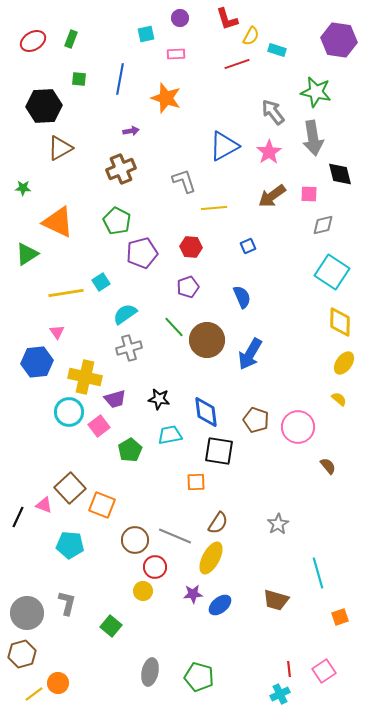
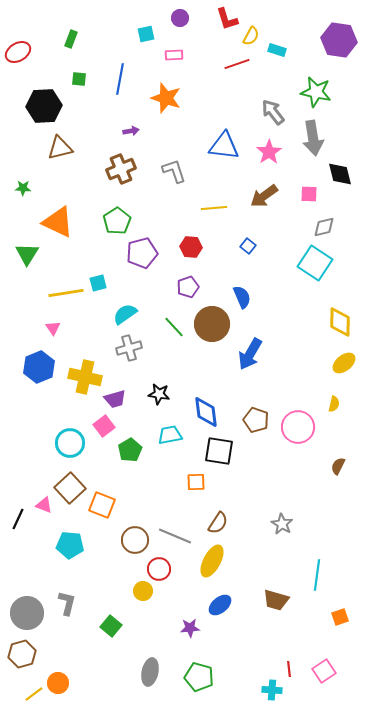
red ellipse at (33, 41): moved 15 px left, 11 px down
pink rectangle at (176, 54): moved 2 px left, 1 px down
blue triangle at (224, 146): rotated 36 degrees clockwise
brown triangle at (60, 148): rotated 16 degrees clockwise
gray L-shape at (184, 181): moved 10 px left, 10 px up
brown arrow at (272, 196): moved 8 px left
green pentagon at (117, 221): rotated 12 degrees clockwise
gray diamond at (323, 225): moved 1 px right, 2 px down
blue square at (248, 246): rotated 28 degrees counterclockwise
green triangle at (27, 254): rotated 25 degrees counterclockwise
cyan square at (332, 272): moved 17 px left, 9 px up
cyan square at (101, 282): moved 3 px left, 1 px down; rotated 18 degrees clockwise
pink triangle at (57, 332): moved 4 px left, 4 px up
brown circle at (207, 340): moved 5 px right, 16 px up
blue hexagon at (37, 362): moved 2 px right, 5 px down; rotated 16 degrees counterclockwise
yellow ellipse at (344, 363): rotated 15 degrees clockwise
black star at (159, 399): moved 5 px up
yellow semicircle at (339, 399): moved 5 px left, 5 px down; rotated 63 degrees clockwise
cyan circle at (69, 412): moved 1 px right, 31 px down
pink square at (99, 426): moved 5 px right
brown semicircle at (328, 466): moved 10 px right; rotated 114 degrees counterclockwise
black line at (18, 517): moved 2 px down
gray star at (278, 524): moved 4 px right; rotated 10 degrees counterclockwise
yellow ellipse at (211, 558): moved 1 px right, 3 px down
red circle at (155, 567): moved 4 px right, 2 px down
cyan line at (318, 573): moved 1 px left, 2 px down; rotated 24 degrees clockwise
purple star at (193, 594): moved 3 px left, 34 px down
cyan cross at (280, 694): moved 8 px left, 4 px up; rotated 30 degrees clockwise
